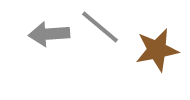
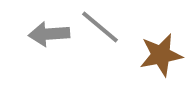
brown star: moved 4 px right, 5 px down
